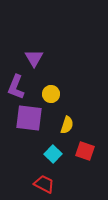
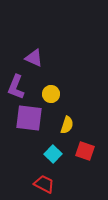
purple triangle: rotated 36 degrees counterclockwise
